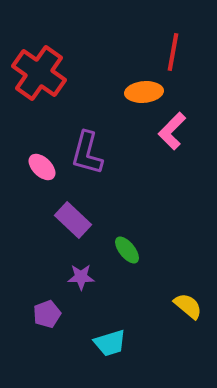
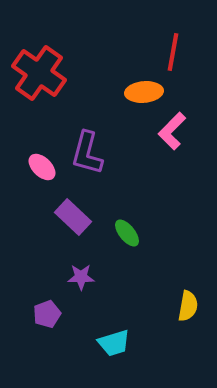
purple rectangle: moved 3 px up
green ellipse: moved 17 px up
yellow semicircle: rotated 60 degrees clockwise
cyan trapezoid: moved 4 px right
